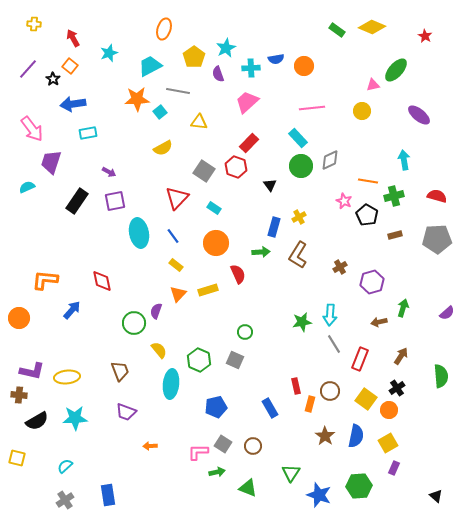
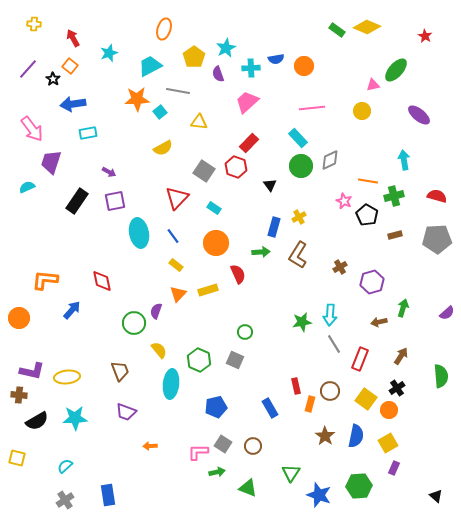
yellow diamond at (372, 27): moved 5 px left
